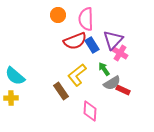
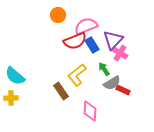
pink semicircle: moved 7 px down; rotated 70 degrees clockwise
